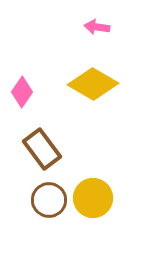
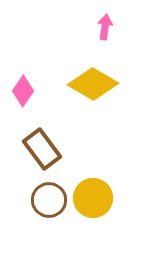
pink arrow: moved 8 px right; rotated 90 degrees clockwise
pink diamond: moved 1 px right, 1 px up
